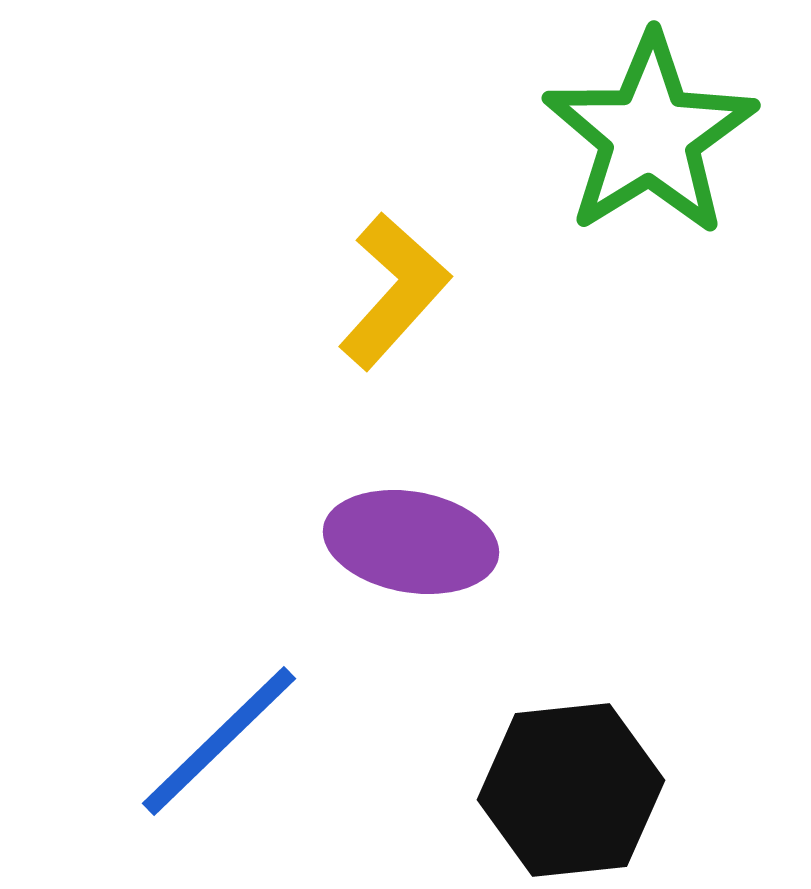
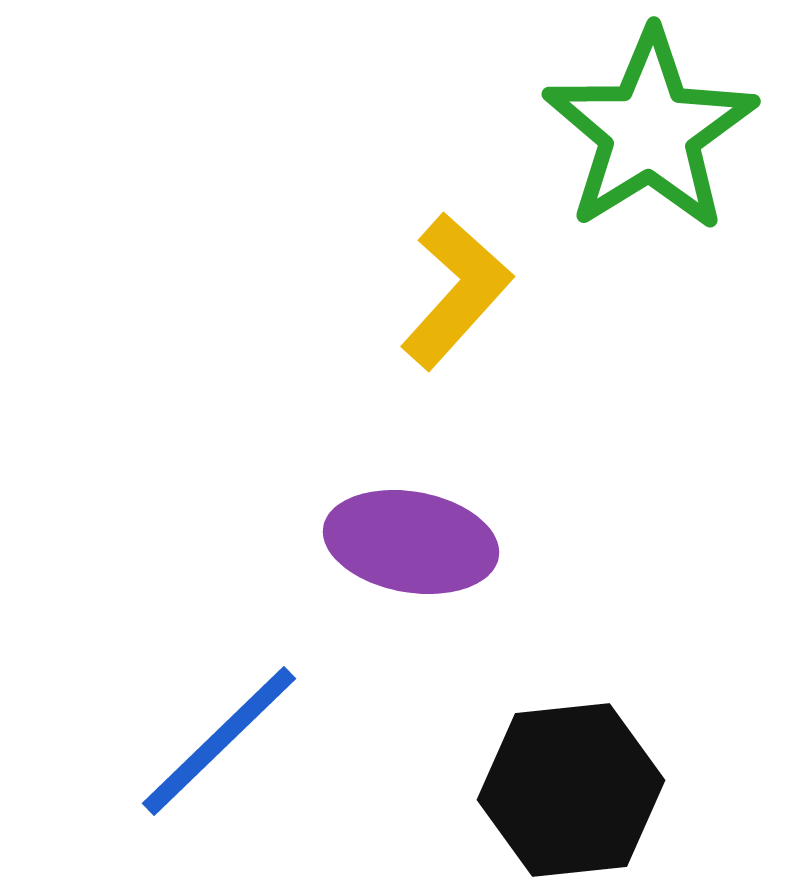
green star: moved 4 px up
yellow L-shape: moved 62 px right
